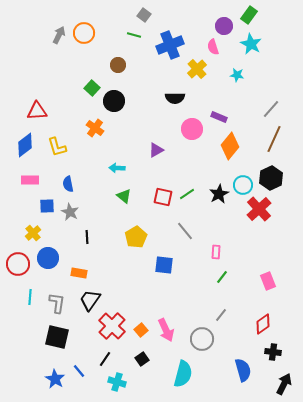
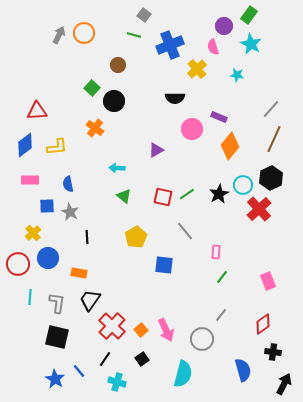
yellow L-shape at (57, 147): rotated 80 degrees counterclockwise
